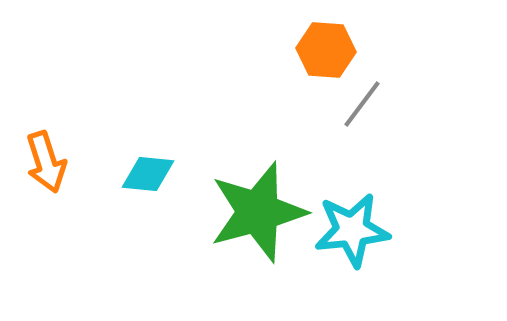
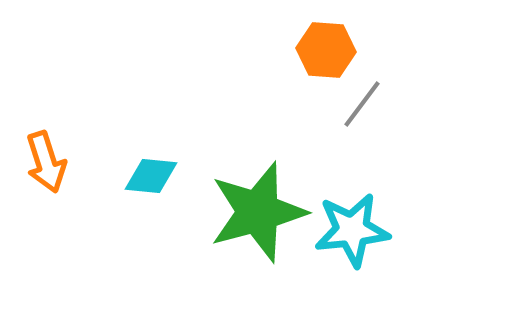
cyan diamond: moved 3 px right, 2 px down
